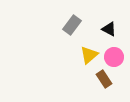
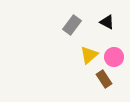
black triangle: moved 2 px left, 7 px up
